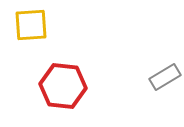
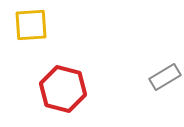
red hexagon: moved 3 px down; rotated 9 degrees clockwise
